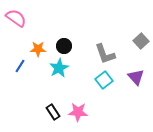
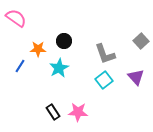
black circle: moved 5 px up
